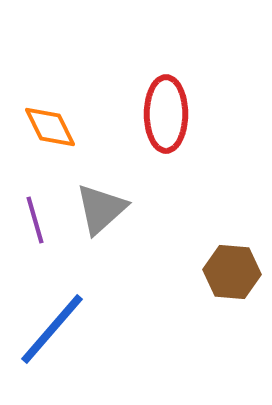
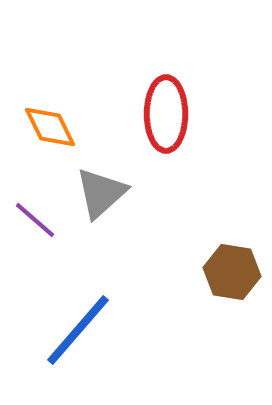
gray triangle: moved 16 px up
purple line: rotated 33 degrees counterclockwise
brown hexagon: rotated 4 degrees clockwise
blue line: moved 26 px right, 1 px down
